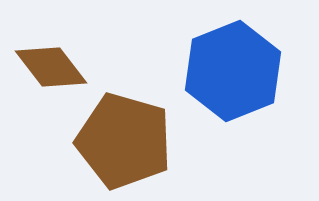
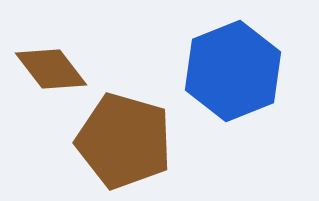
brown diamond: moved 2 px down
